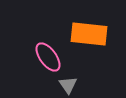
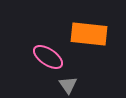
pink ellipse: rotated 20 degrees counterclockwise
